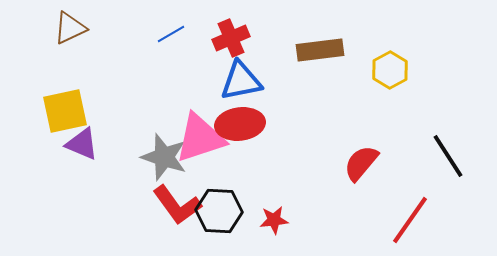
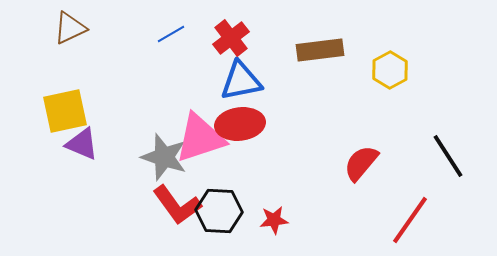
red cross: rotated 15 degrees counterclockwise
